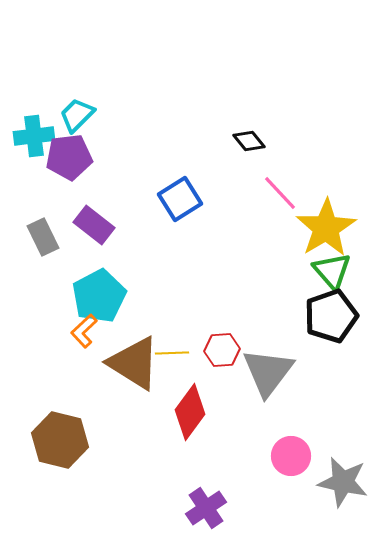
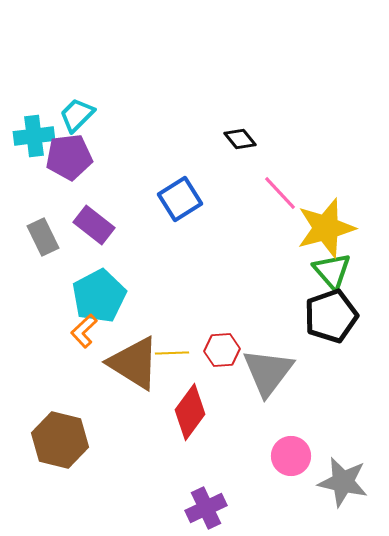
black diamond: moved 9 px left, 2 px up
yellow star: rotated 16 degrees clockwise
purple cross: rotated 9 degrees clockwise
